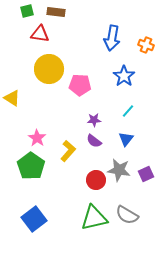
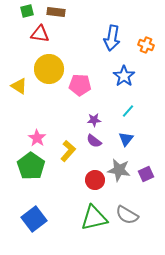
yellow triangle: moved 7 px right, 12 px up
red circle: moved 1 px left
